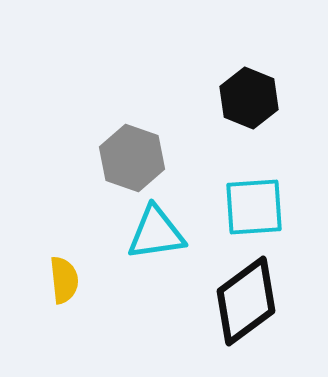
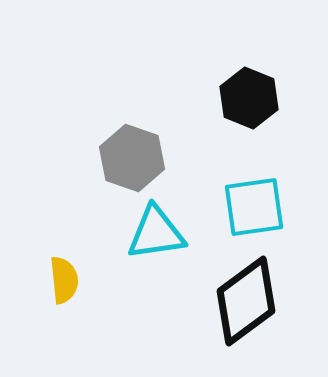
cyan square: rotated 4 degrees counterclockwise
